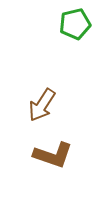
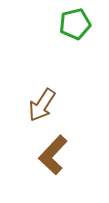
brown L-shape: rotated 114 degrees clockwise
